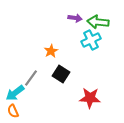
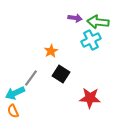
cyan arrow: rotated 12 degrees clockwise
